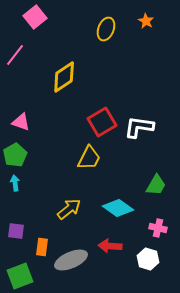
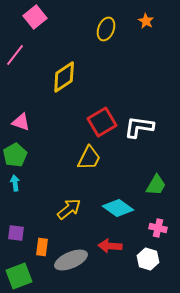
purple square: moved 2 px down
green square: moved 1 px left
